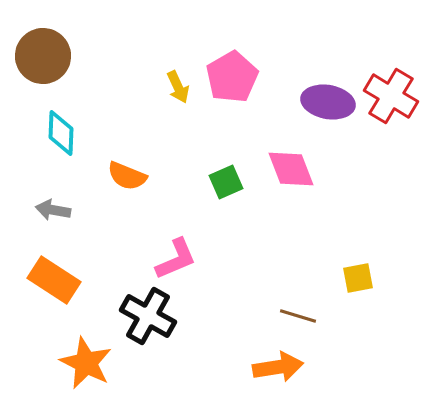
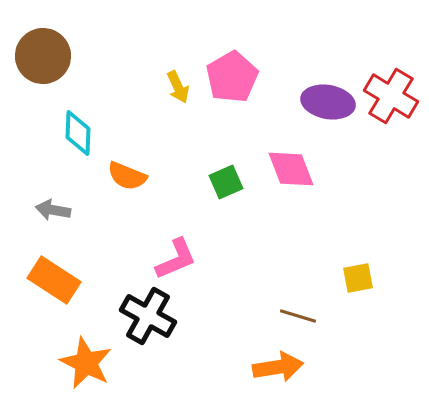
cyan diamond: moved 17 px right
